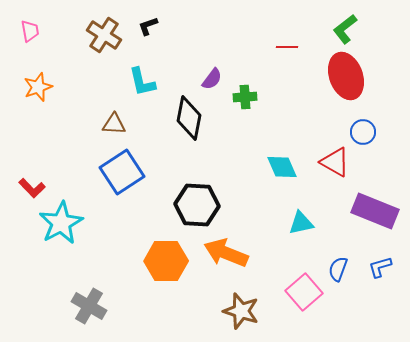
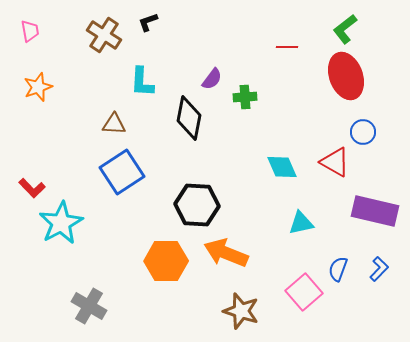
black L-shape: moved 4 px up
cyan L-shape: rotated 16 degrees clockwise
purple rectangle: rotated 9 degrees counterclockwise
blue L-shape: moved 1 px left, 2 px down; rotated 150 degrees clockwise
